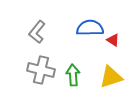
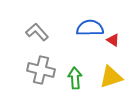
gray L-shape: rotated 100 degrees clockwise
green arrow: moved 2 px right, 3 px down
